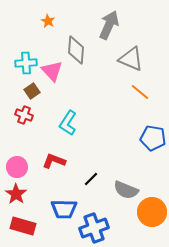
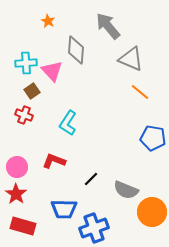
gray arrow: moved 1 px left, 1 px down; rotated 64 degrees counterclockwise
